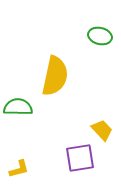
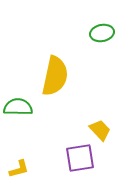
green ellipse: moved 2 px right, 3 px up; rotated 25 degrees counterclockwise
yellow trapezoid: moved 2 px left
